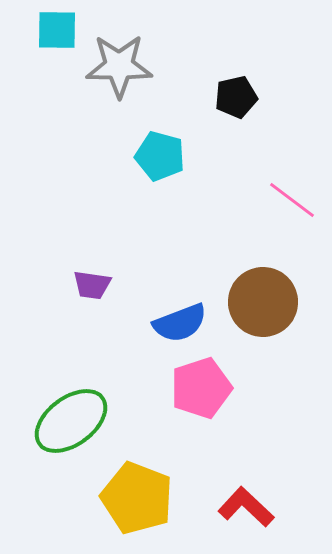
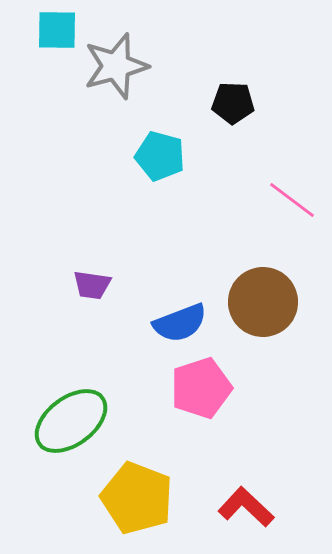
gray star: moved 3 px left; rotated 16 degrees counterclockwise
black pentagon: moved 3 px left, 6 px down; rotated 15 degrees clockwise
